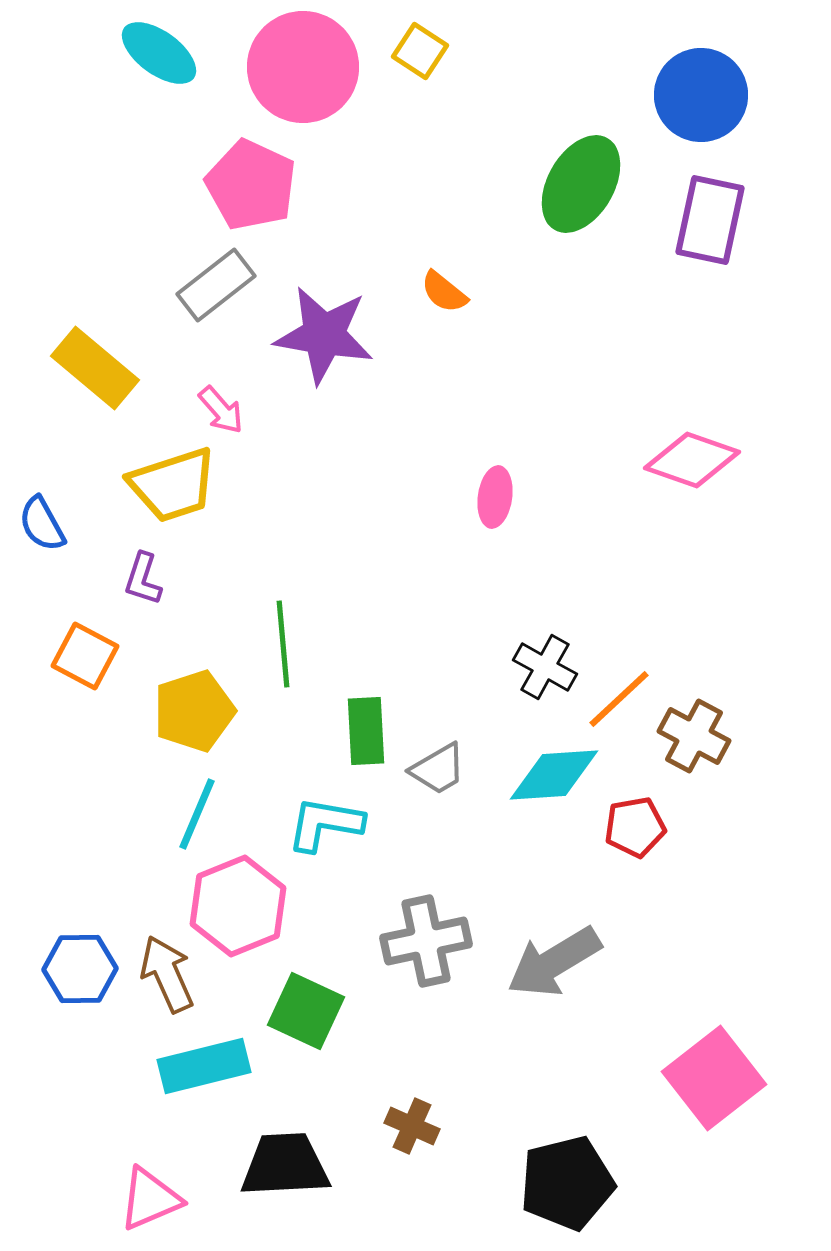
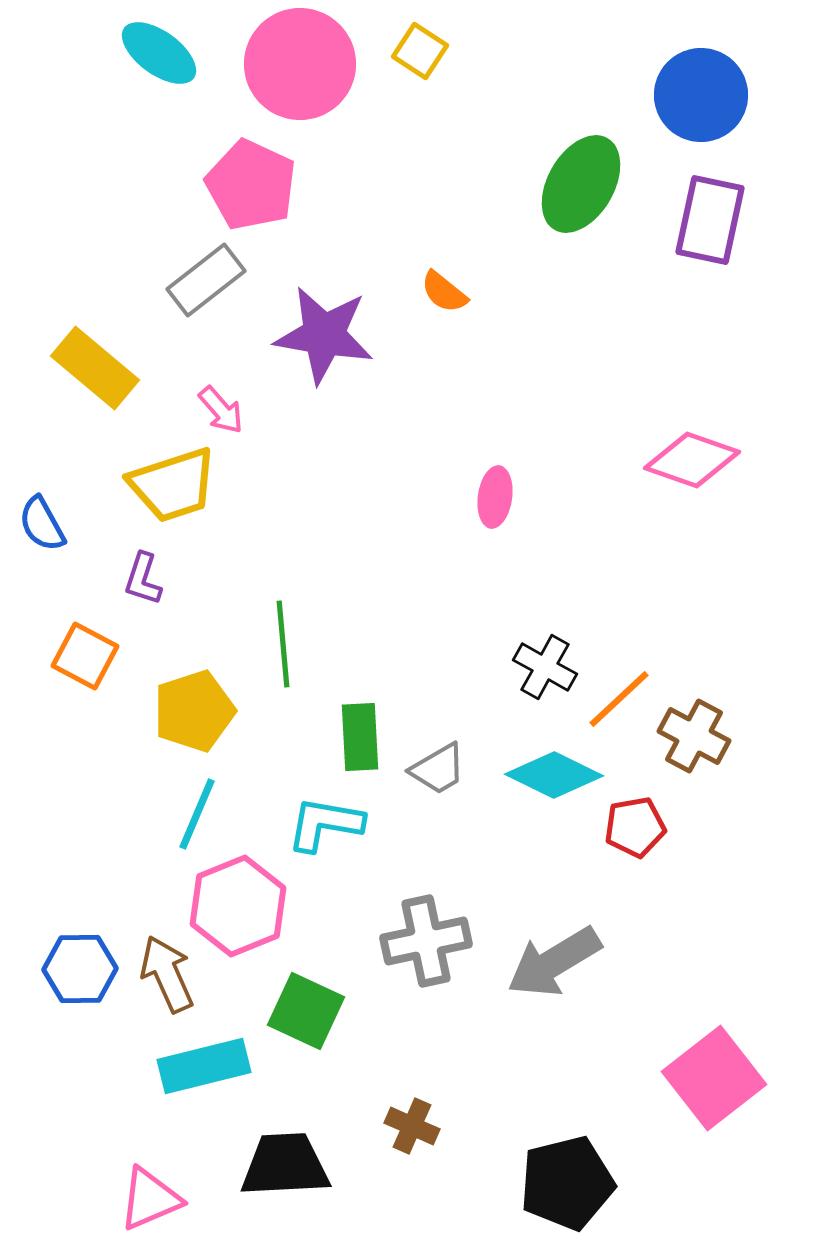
pink circle at (303, 67): moved 3 px left, 3 px up
gray rectangle at (216, 285): moved 10 px left, 5 px up
green rectangle at (366, 731): moved 6 px left, 6 px down
cyan diamond at (554, 775): rotated 30 degrees clockwise
